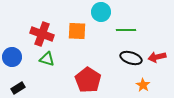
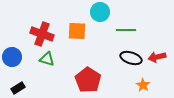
cyan circle: moved 1 px left
